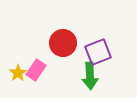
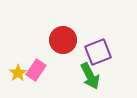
red circle: moved 3 px up
green arrow: rotated 24 degrees counterclockwise
